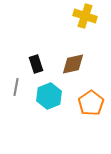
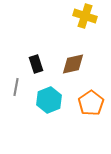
cyan hexagon: moved 4 px down
